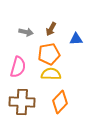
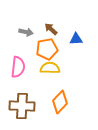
brown arrow: rotated 104 degrees clockwise
orange pentagon: moved 2 px left, 5 px up
pink semicircle: rotated 10 degrees counterclockwise
yellow semicircle: moved 1 px left, 6 px up
brown cross: moved 4 px down
